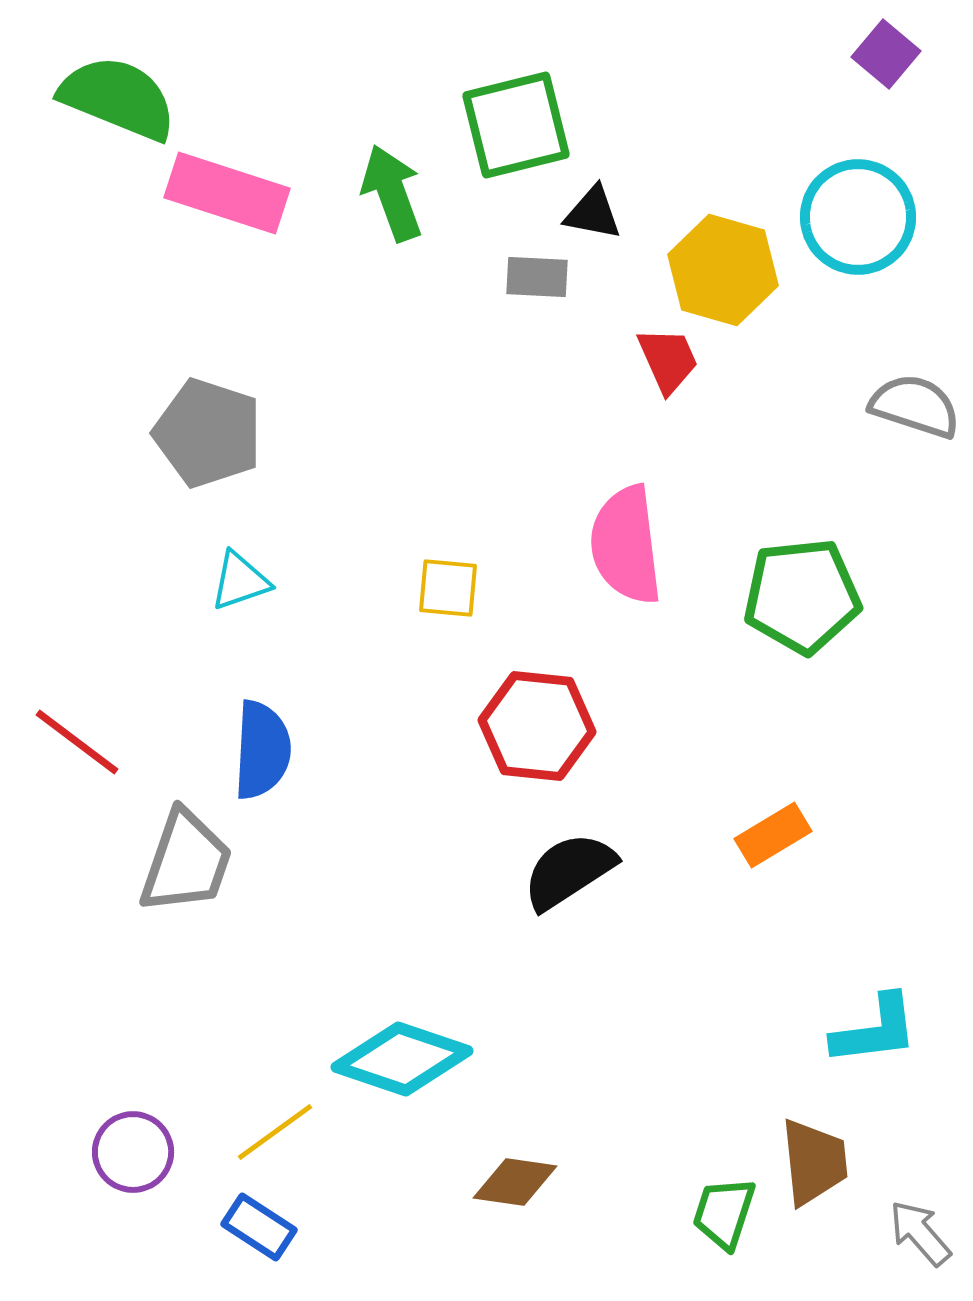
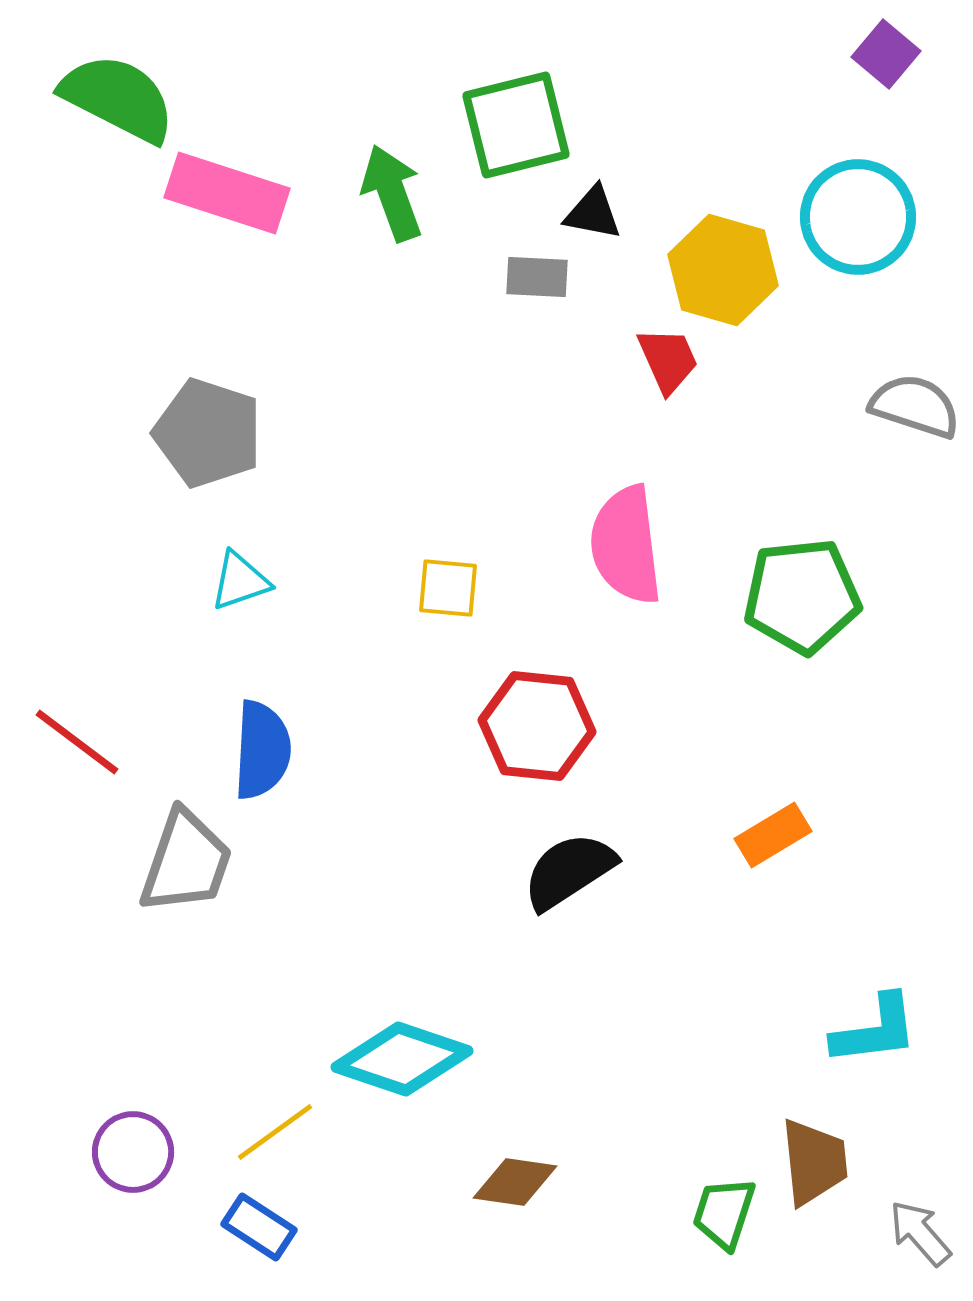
green semicircle: rotated 5 degrees clockwise
